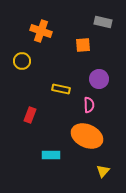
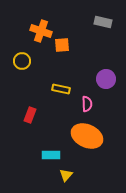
orange square: moved 21 px left
purple circle: moved 7 px right
pink semicircle: moved 2 px left, 1 px up
yellow triangle: moved 37 px left, 4 px down
